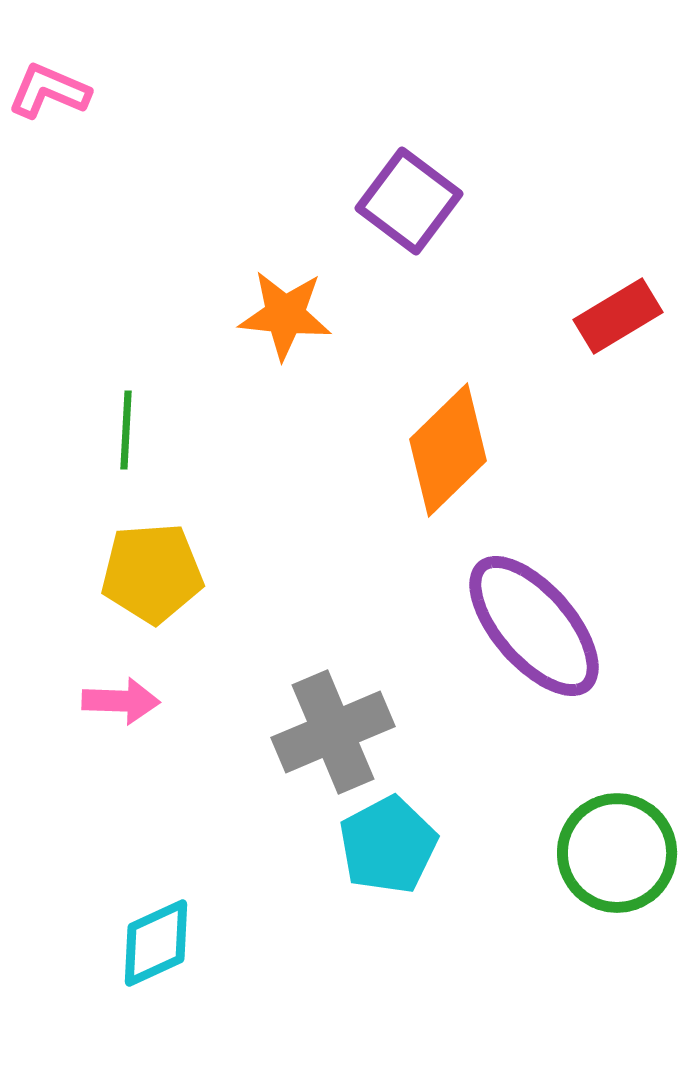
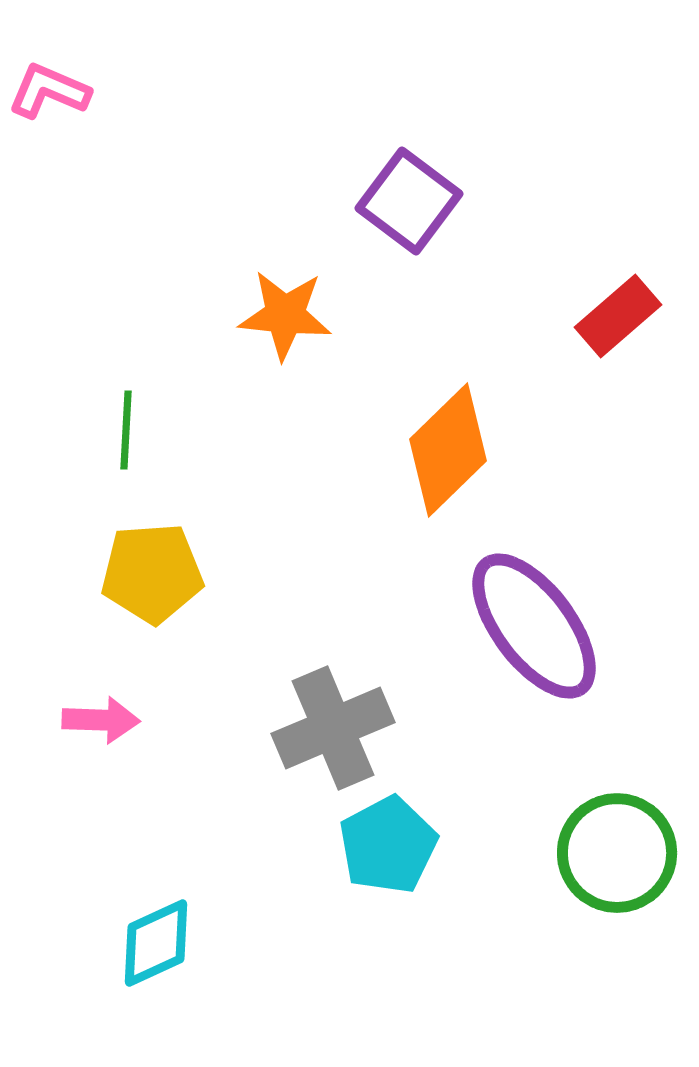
red rectangle: rotated 10 degrees counterclockwise
purple ellipse: rotated 4 degrees clockwise
pink arrow: moved 20 px left, 19 px down
gray cross: moved 4 px up
